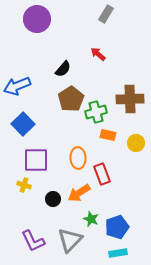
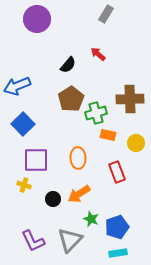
black semicircle: moved 5 px right, 4 px up
green cross: moved 1 px down
red rectangle: moved 15 px right, 2 px up
orange arrow: moved 1 px down
